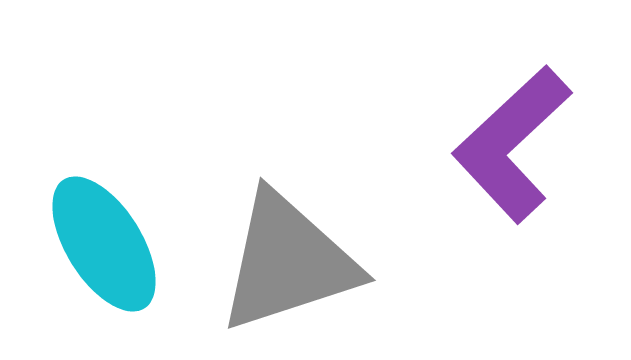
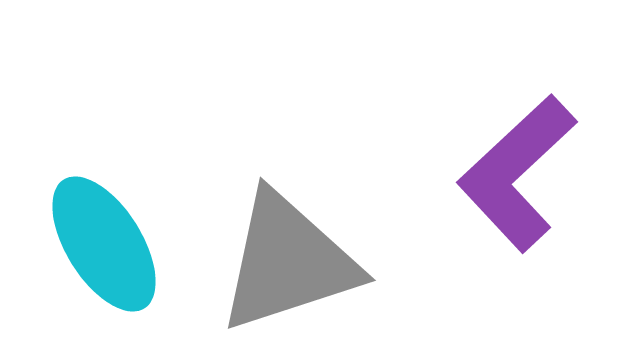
purple L-shape: moved 5 px right, 29 px down
